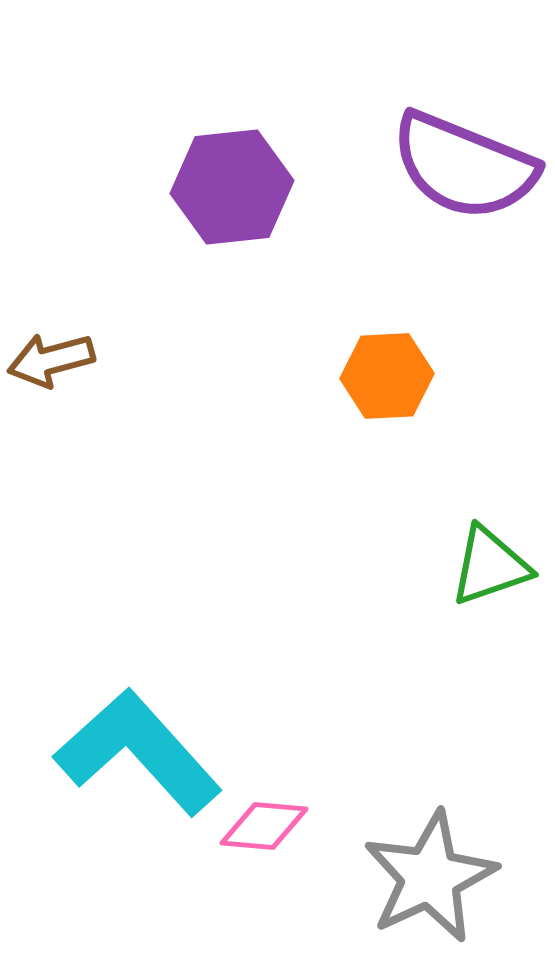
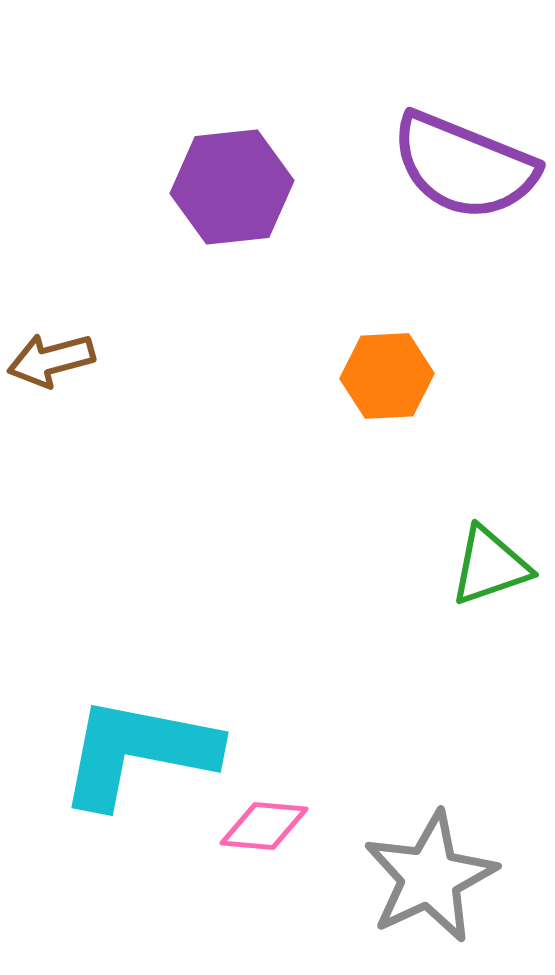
cyan L-shape: rotated 37 degrees counterclockwise
